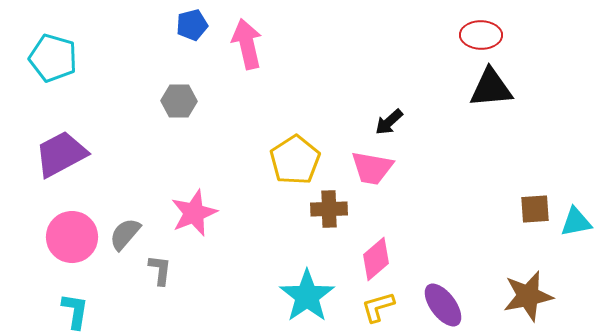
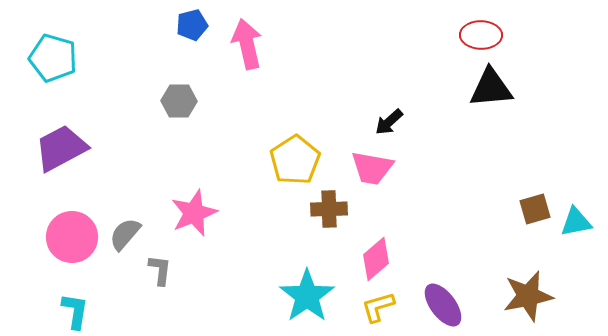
purple trapezoid: moved 6 px up
brown square: rotated 12 degrees counterclockwise
